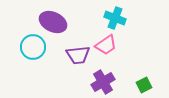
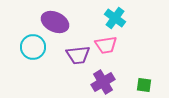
cyan cross: rotated 15 degrees clockwise
purple ellipse: moved 2 px right
pink trapezoid: rotated 25 degrees clockwise
green square: rotated 35 degrees clockwise
